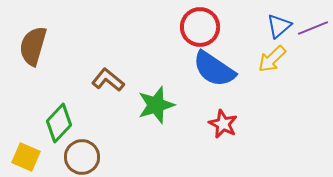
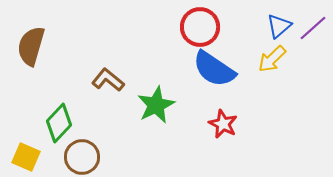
purple line: rotated 20 degrees counterclockwise
brown semicircle: moved 2 px left
green star: rotated 9 degrees counterclockwise
